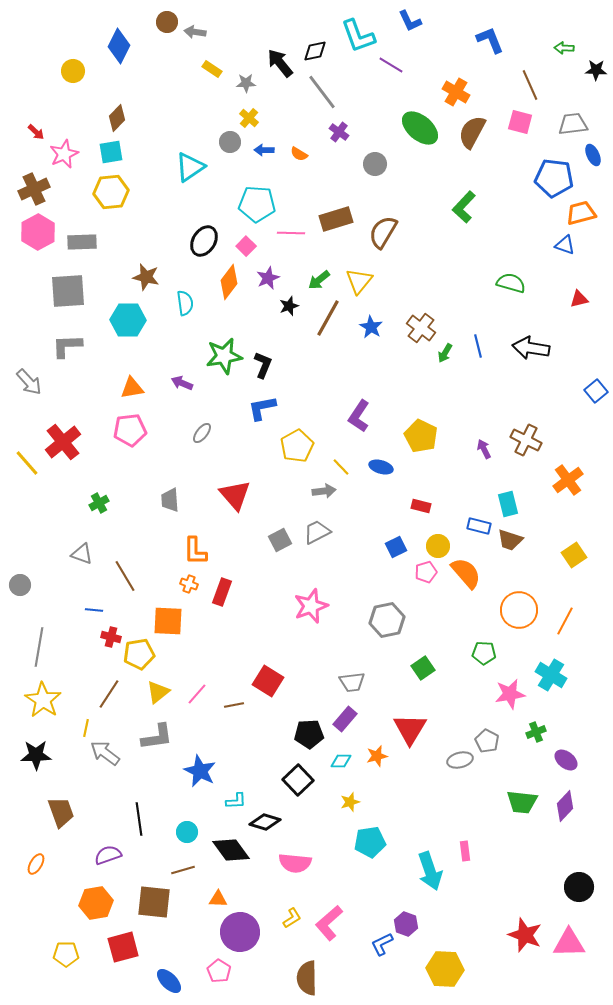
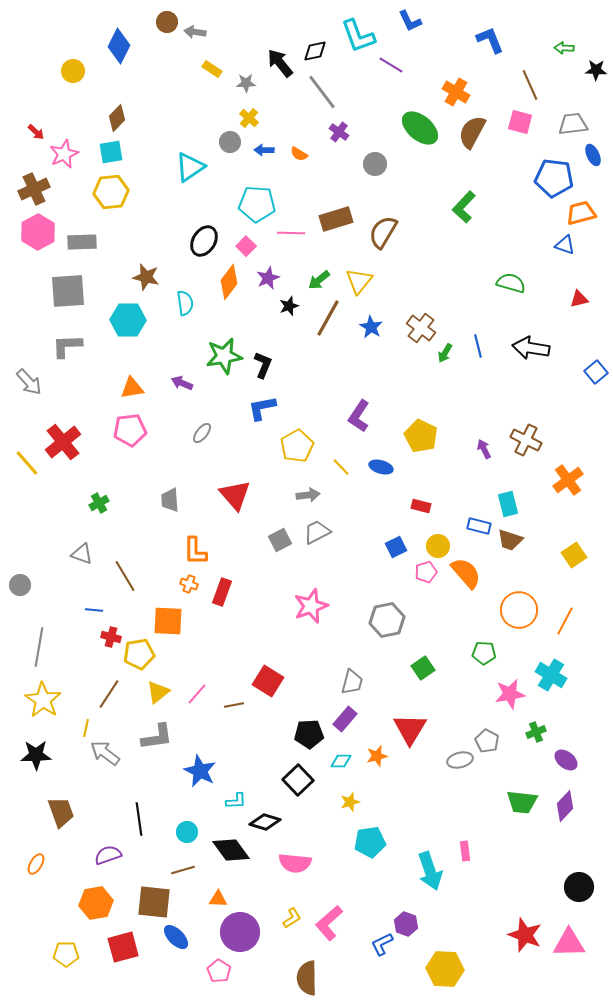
blue square at (596, 391): moved 19 px up
gray arrow at (324, 491): moved 16 px left, 4 px down
gray trapezoid at (352, 682): rotated 68 degrees counterclockwise
blue ellipse at (169, 981): moved 7 px right, 44 px up
